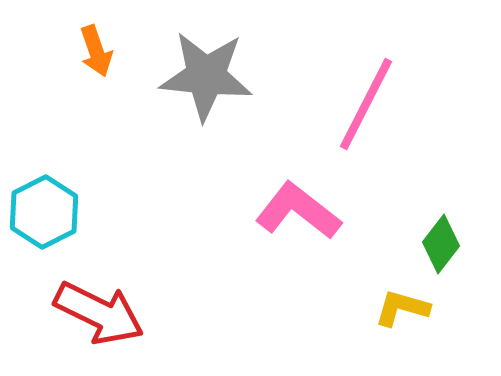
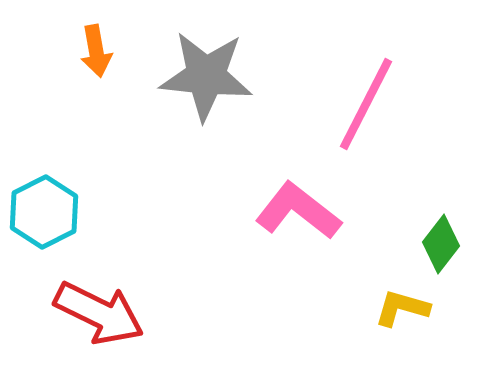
orange arrow: rotated 9 degrees clockwise
